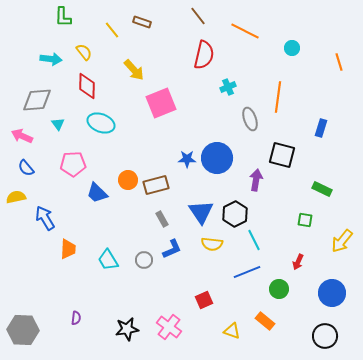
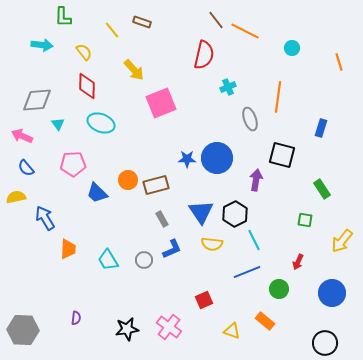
brown line at (198, 16): moved 18 px right, 4 px down
cyan arrow at (51, 59): moved 9 px left, 14 px up
green rectangle at (322, 189): rotated 30 degrees clockwise
black circle at (325, 336): moved 7 px down
